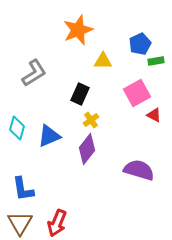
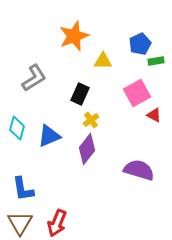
orange star: moved 4 px left, 6 px down
gray L-shape: moved 5 px down
